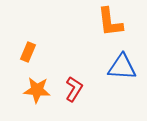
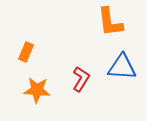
orange rectangle: moved 2 px left
red L-shape: moved 7 px right, 10 px up
